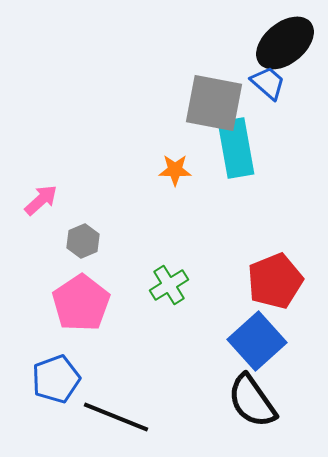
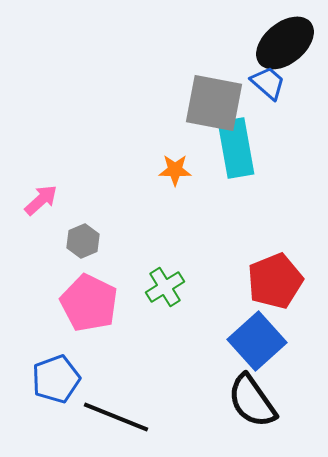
green cross: moved 4 px left, 2 px down
pink pentagon: moved 8 px right; rotated 12 degrees counterclockwise
